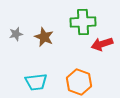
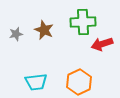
brown star: moved 7 px up
orange hexagon: rotated 15 degrees clockwise
